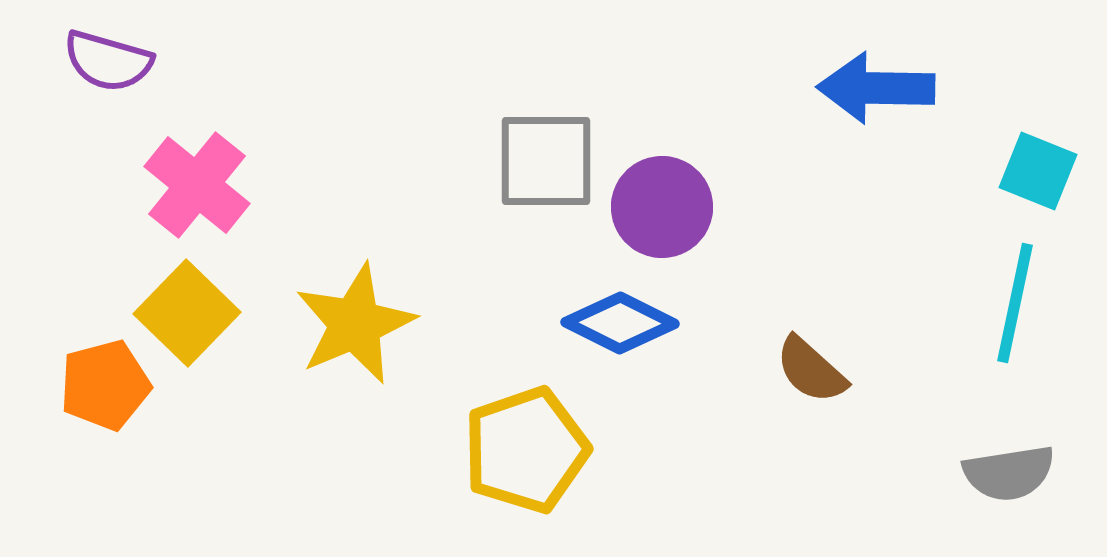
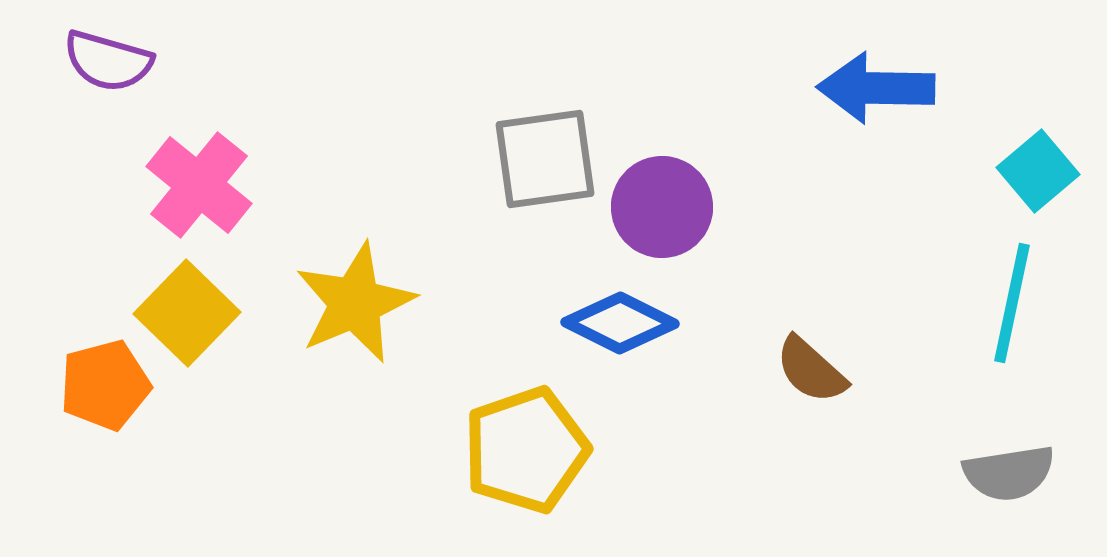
gray square: moved 1 px left, 2 px up; rotated 8 degrees counterclockwise
cyan square: rotated 28 degrees clockwise
pink cross: moved 2 px right
cyan line: moved 3 px left
yellow star: moved 21 px up
